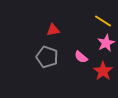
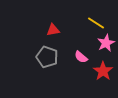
yellow line: moved 7 px left, 2 px down
